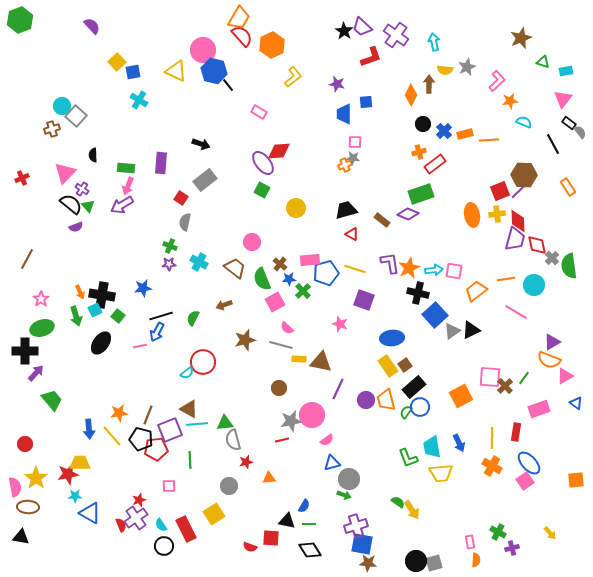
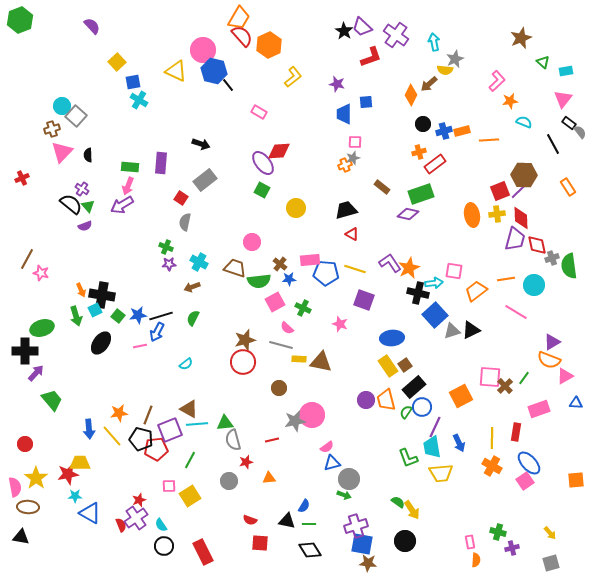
orange hexagon at (272, 45): moved 3 px left
green triangle at (543, 62): rotated 24 degrees clockwise
gray star at (467, 67): moved 12 px left, 8 px up
blue square at (133, 72): moved 10 px down
brown arrow at (429, 84): rotated 132 degrees counterclockwise
blue cross at (444, 131): rotated 28 degrees clockwise
orange rectangle at (465, 134): moved 3 px left, 3 px up
black semicircle at (93, 155): moved 5 px left
gray star at (353, 158): rotated 24 degrees counterclockwise
green rectangle at (126, 168): moved 4 px right, 1 px up
pink triangle at (65, 173): moved 3 px left, 21 px up
purple diamond at (408, 214): rotated 10 degrees counterclockwise
brown rectangle at (382, 220): moved 33 px up
red diamond at (518, 221): moved 3 px right, 3 px up
purple semicircle at (76, 227): moved 9 px right, 1 px up
green cross at (170, 246): moved 4 px left, 1 px down
gray cross at (552, 258): rotated 24 degrees clockwise
purple L-shape at (390, 263): rotated 25 degrees counterclockwise
brown trapezoid at (235, 268): rotated 20 degrees counterclockwise
cyan arrow at (434, 270): moved 13 px down
blue pentagon at (326, 273): rotated 20 degrees clockwise
green semicircle at (262, 279): moved 3 px left, 2 px down; rotated 75 degrees counterclockwise
blue star at (143, 288): moved 5 px left, 27 px down
green cross at (303, 291): moved 17 px down; rotated 21 degrees counterclockwise
orange arrow at (80, 292): moved 1 px right, 2 px up
pink star at (41, 299): moved 26 px up; rotated 21 degrees counterclockwise
brown arrow at (224, 305): moved 32 px left, 18 px up
gray triangle at (452, 331): rotated 18 degrees clockwise
red circle at (203, 362): moved 40 px right
cyan semicircle at (187, 373): moved 1 px left, 9 px up
purple line at (338, 389): moved 97 px right, 38 px down
blue triangle at (576, 403): rotated 32 degrees counterclockwise
blue circle at (420, 407): moved 2 px right
gray star at (291, 421): moved 4 px right
red line at (282, 440): moved 10 px left
pink semicircle at (327, 440): moved 7 px down
green line at (190, 460): rotated 30 degrees clockwise
gray circle at (229, 486): moved 5 px up
yellow square at (214, 514): moved 24 px left, 18 px up
red rectangle at (186, 529): moved 17 px right, 23 px down
green cross at (498, 532): rotated 14 degrees counterclockwise
red square at (271, 538): moved 11 px left, 5 px down
red semicircle at (250, 547): moved 27 px up
black circle at (416, 561): moved 11 px left, 20 px up
gray square at (434, 563): moved 117 px right
